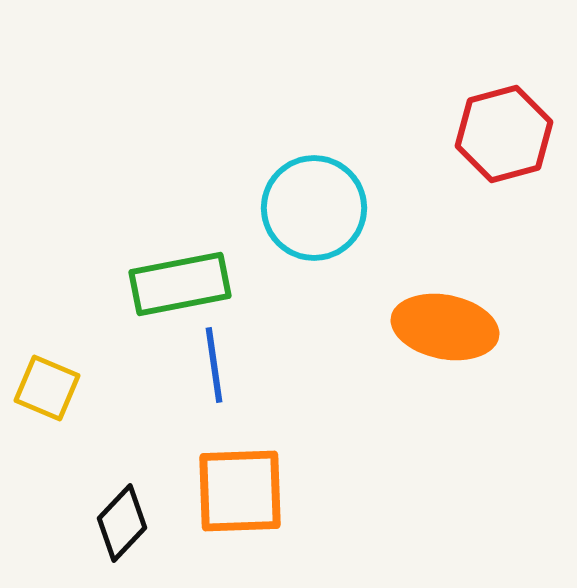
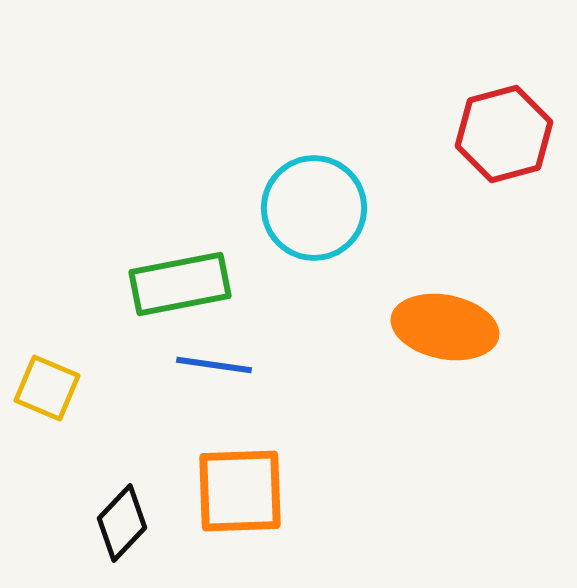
blue line: rotated 74 degrees counterclockwise
